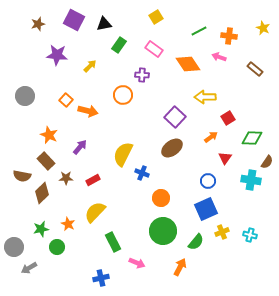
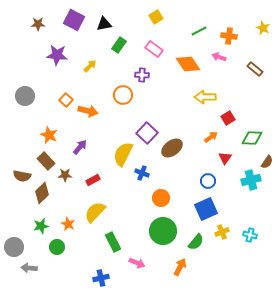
brown star at (38, 24): rotated 16 degrees clockwise
purple square at (175, 117): moved 28 px left, 16 px down
brown star at (66, 178): moved 1 px left, 3 px up
cyan cross at (251, 180): rotated 24 degrees counterclockwise
green star at (41, 229): moved 3 px up
gray arrow at (29, 268): rotated 35 degrees clockwise
